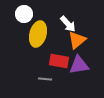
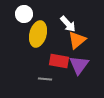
purple triangle: rotated 45 degrees counterclockwise
